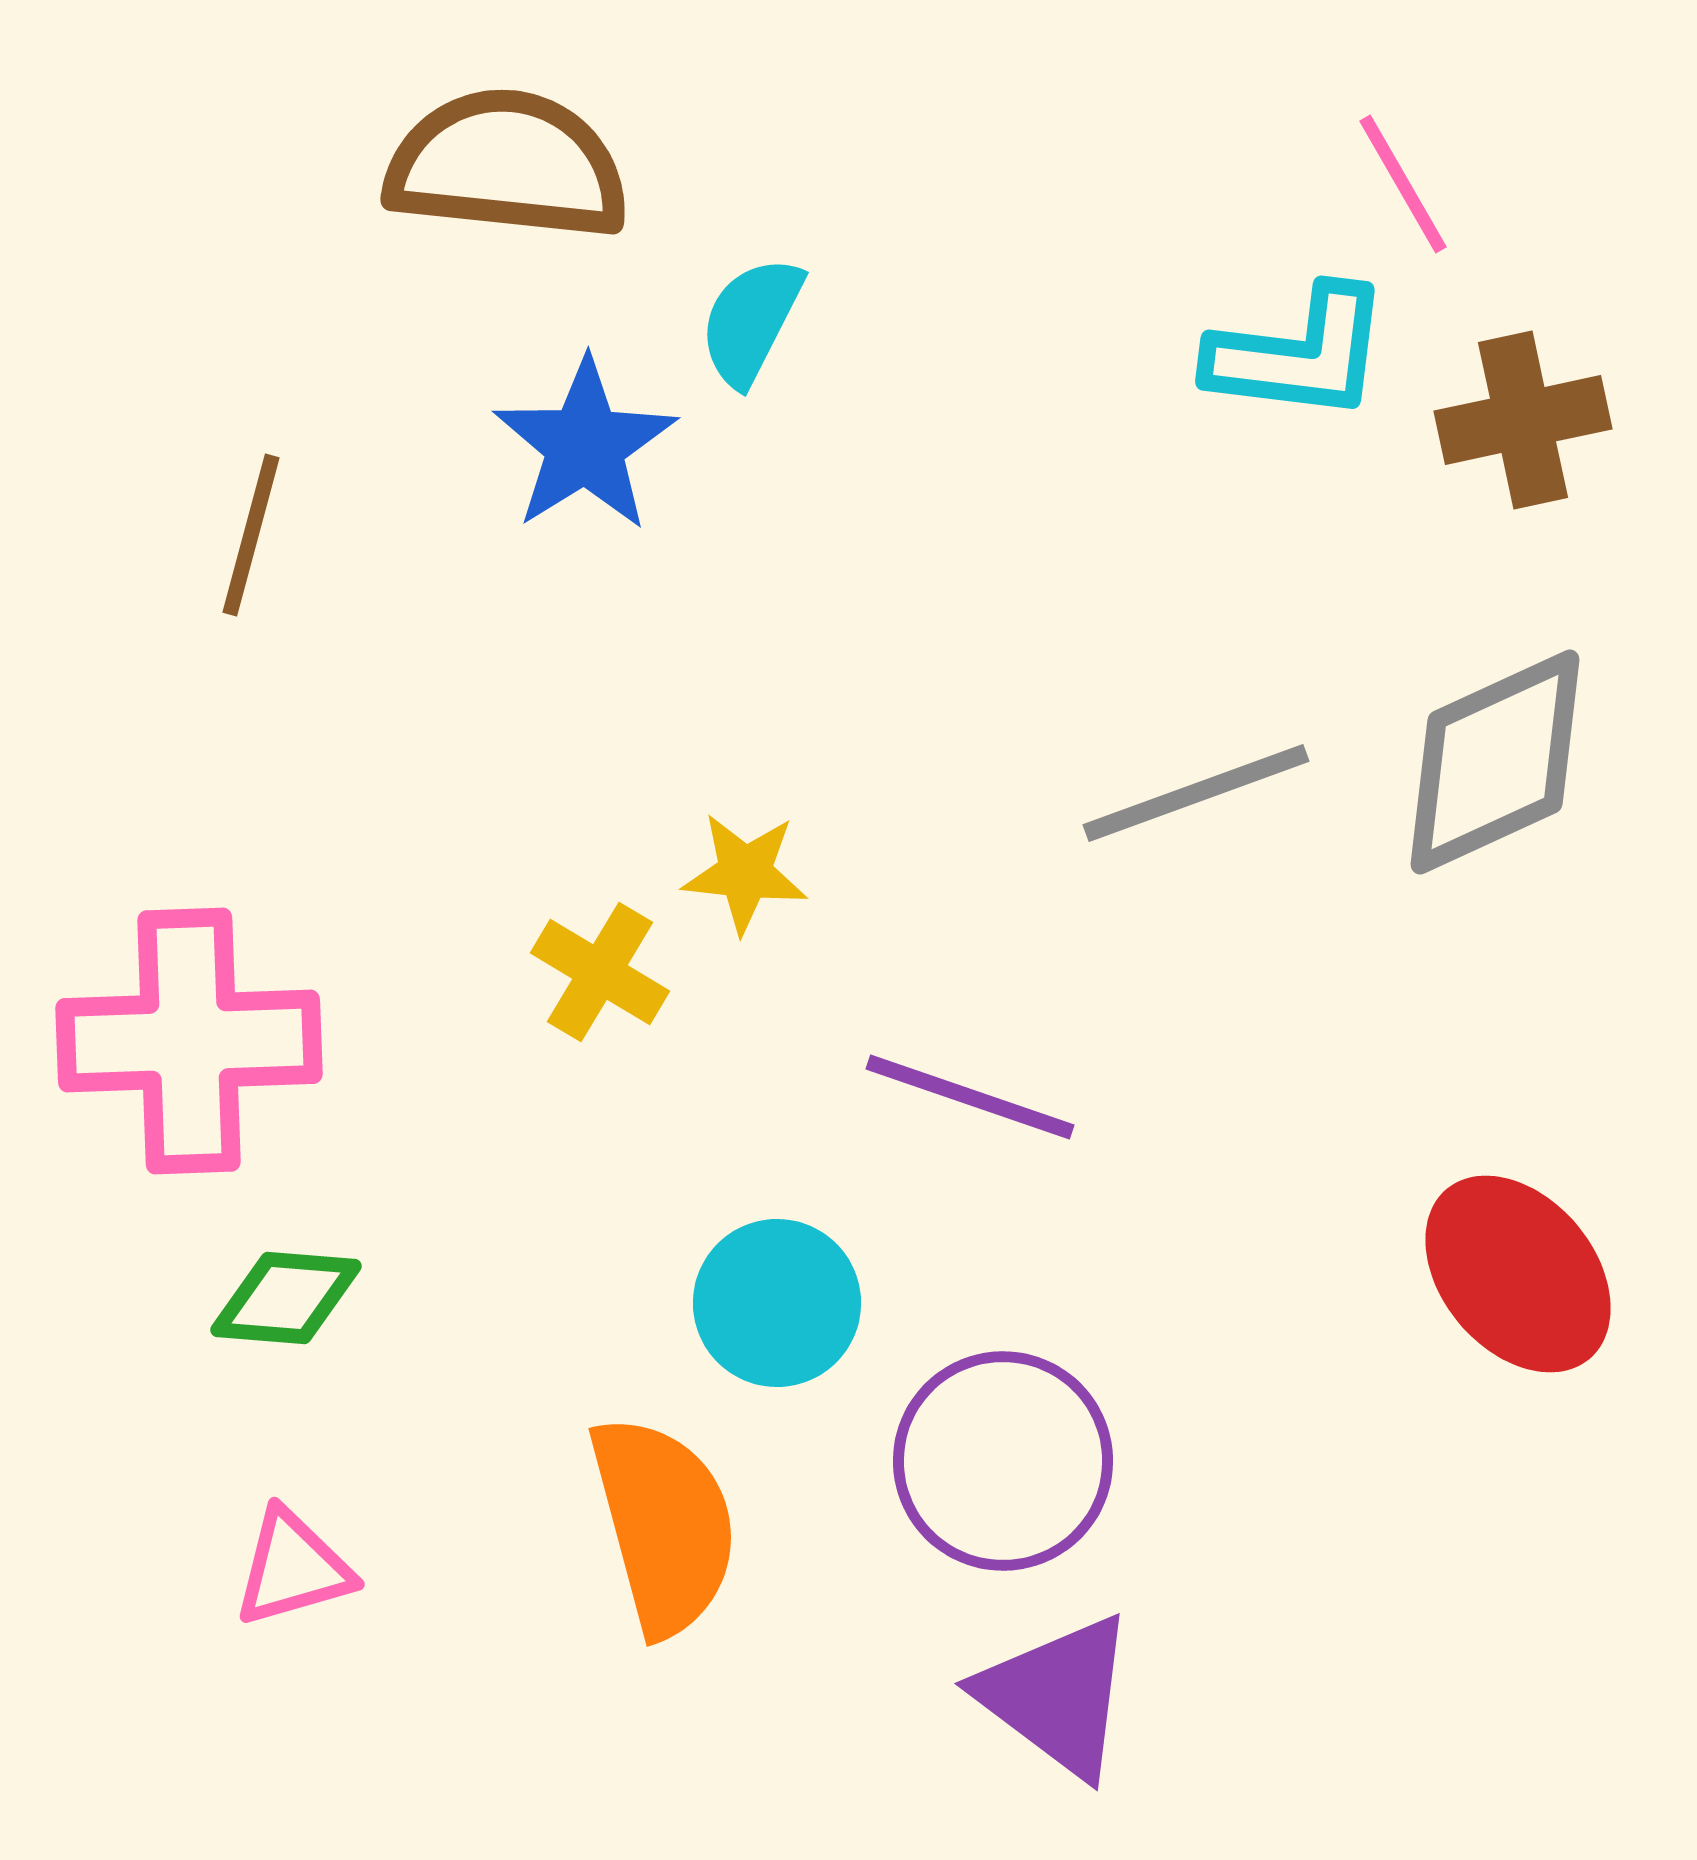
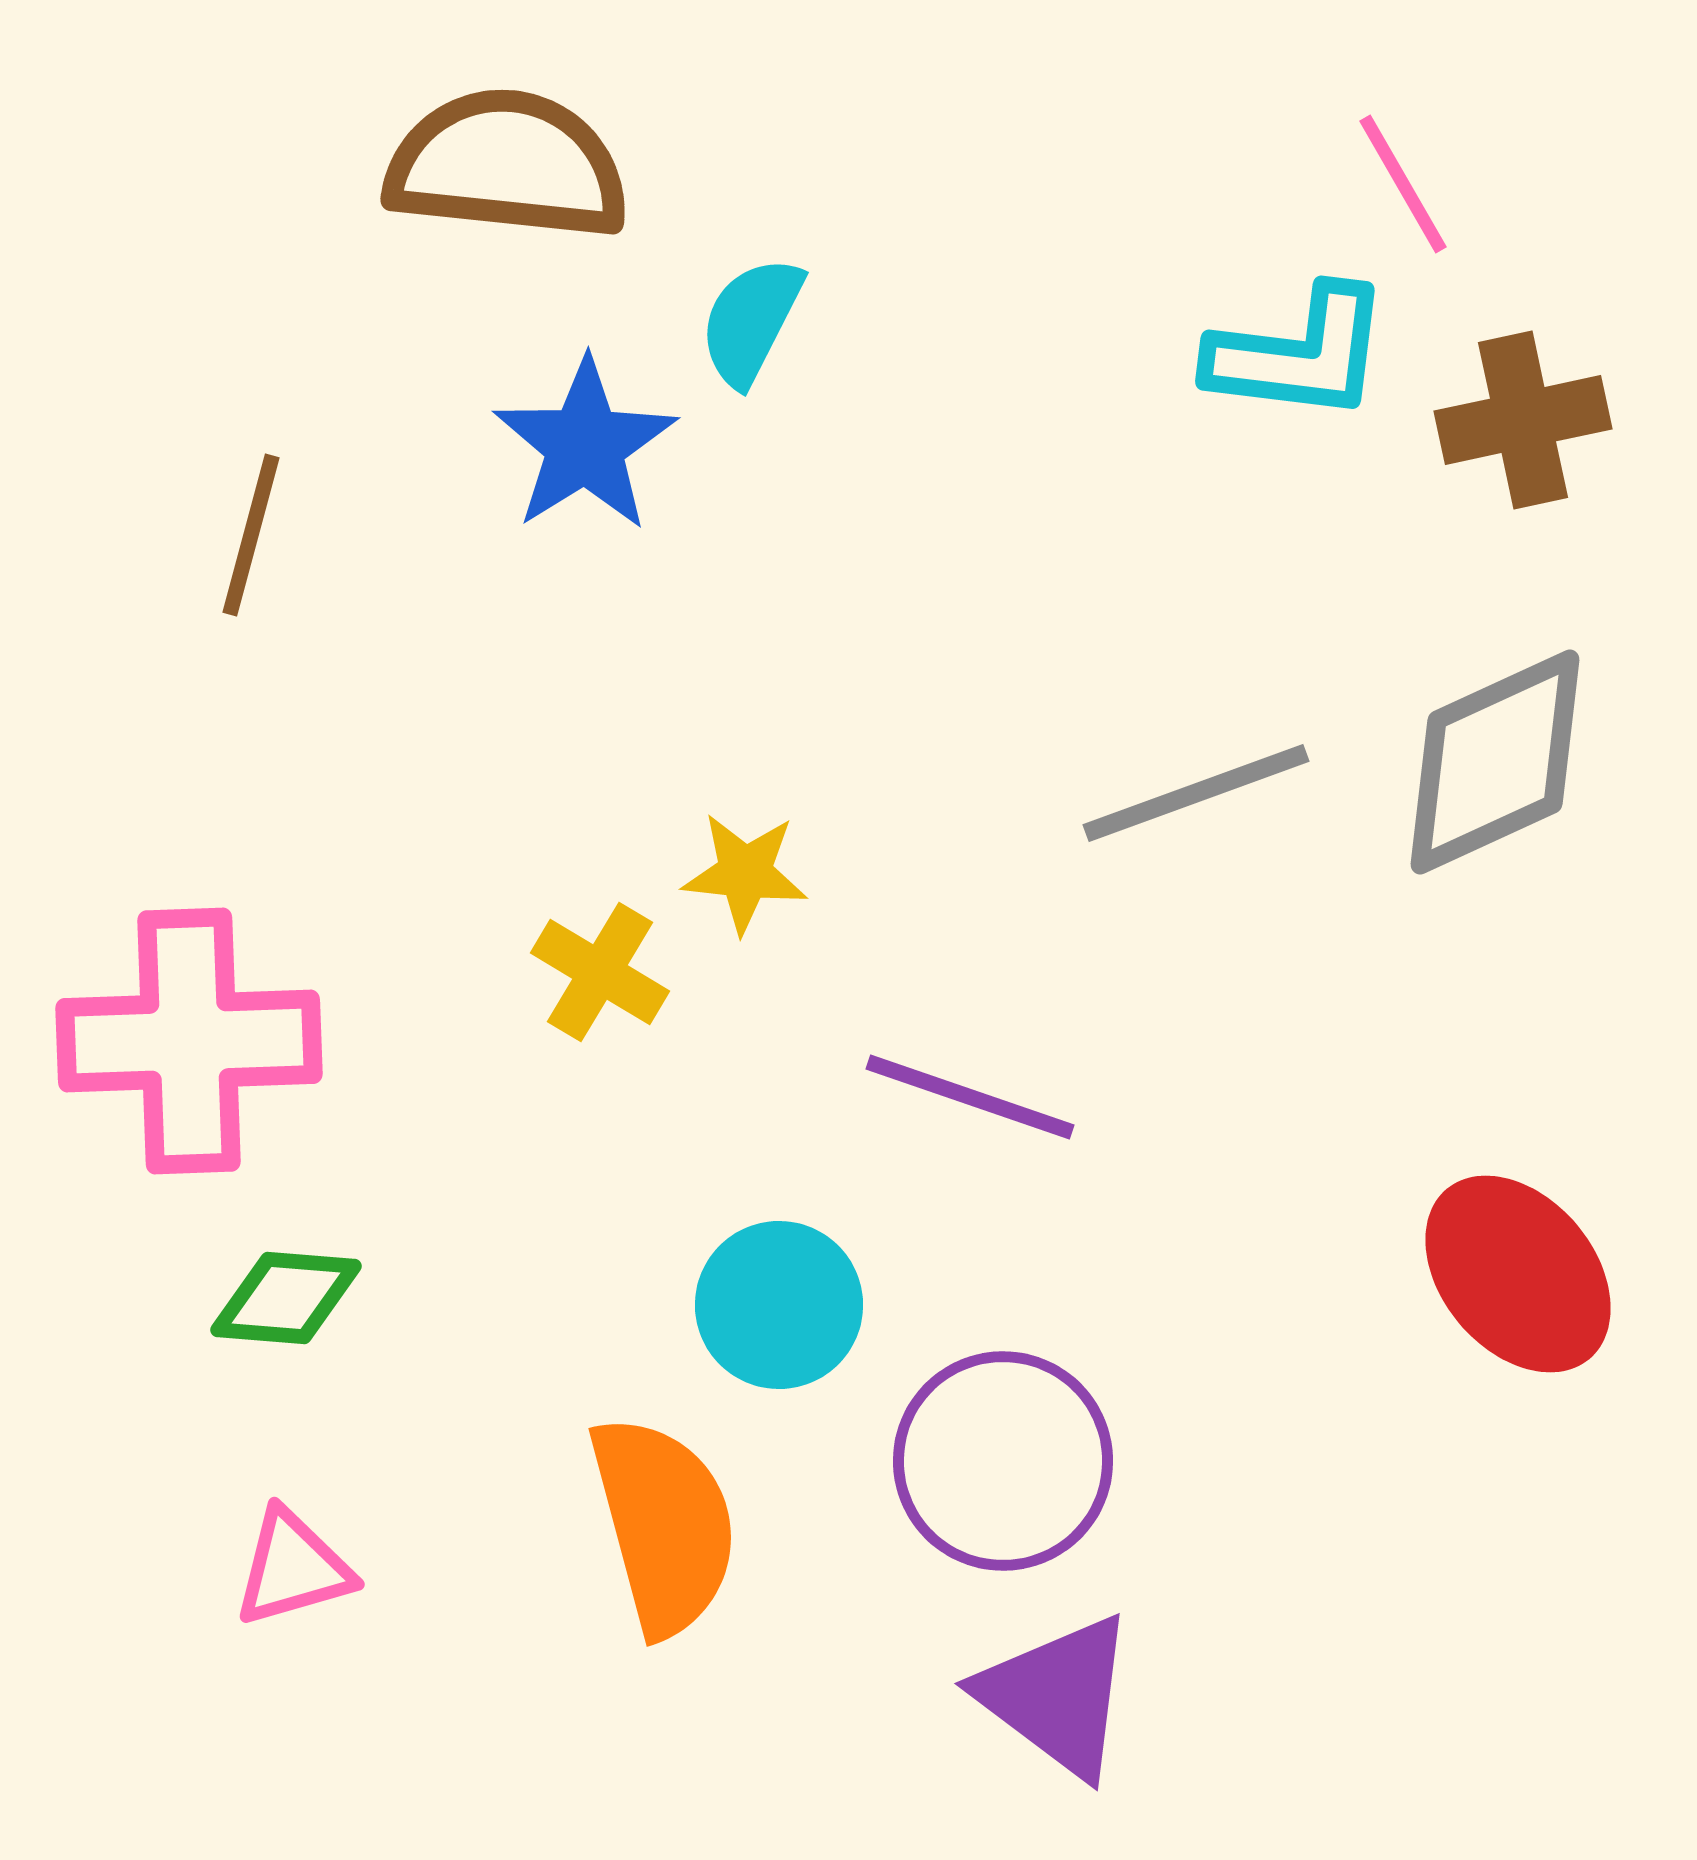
cyan circle: moved 2 px right, 2 px down
